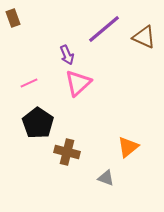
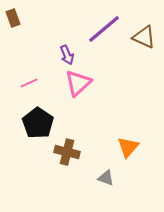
orange triangle: rotated 10 degrees counterclockwise
